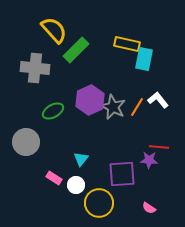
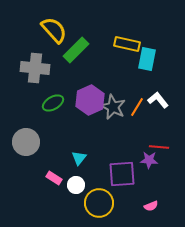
cyan rectangle: moved 3 px right
green ellipse: moved 8 px up
cyan triangle: moved 2 px left, 1 px up
pink semicircle: moved 2 px right, 2 px up; rotated 56 degrees counterclockwise
